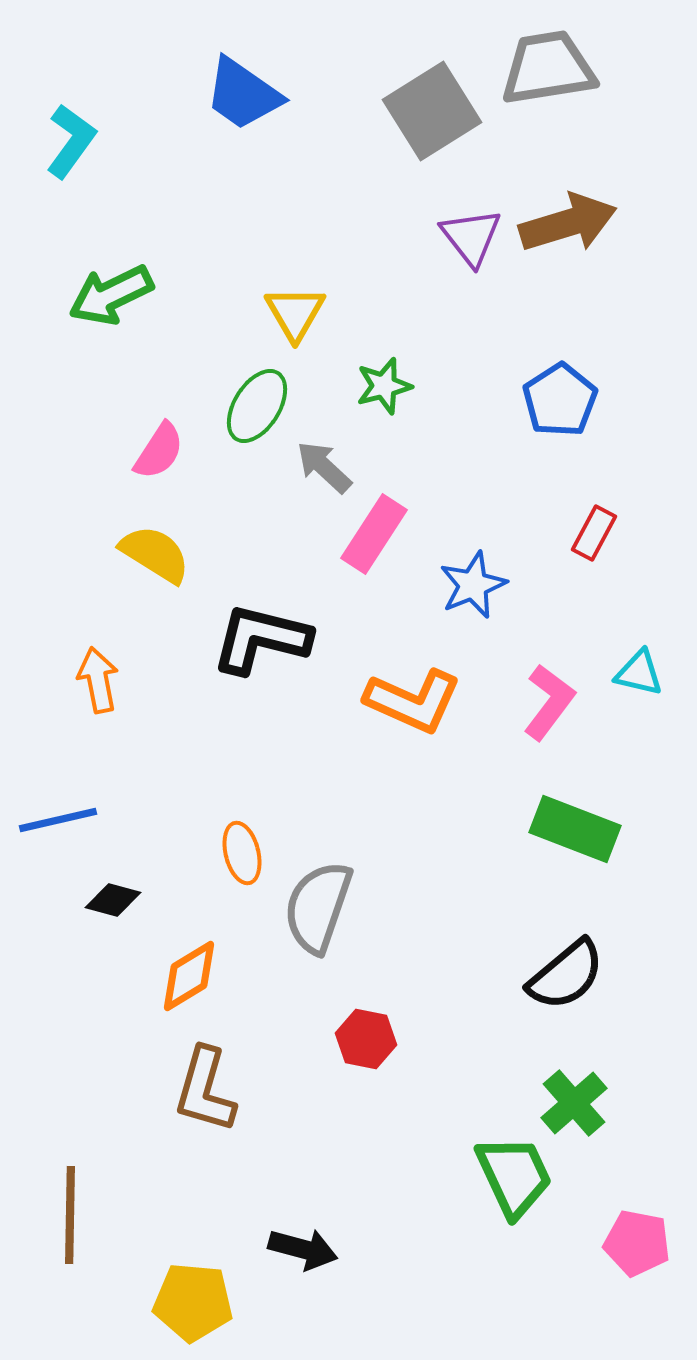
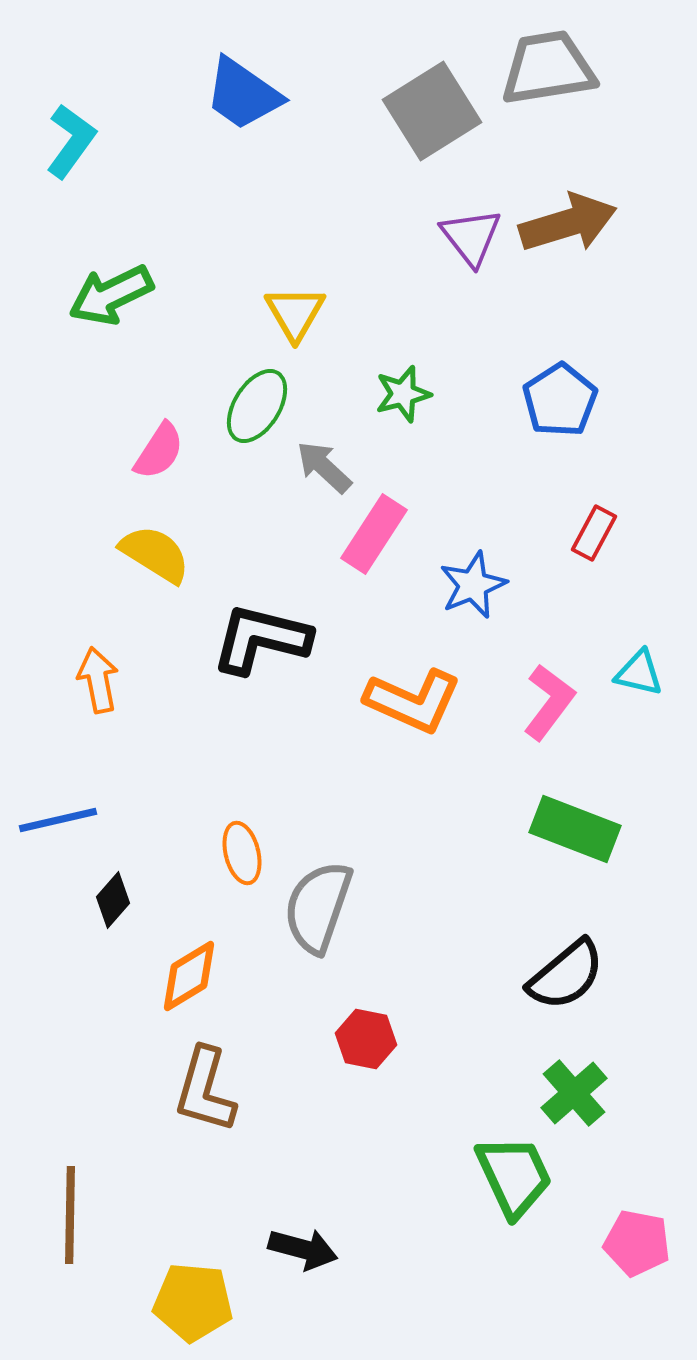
green star: moved 19 px right, 8 px down
black diamond: rotated 64 degrees counterclockwise
green cross: moved 10 px up
